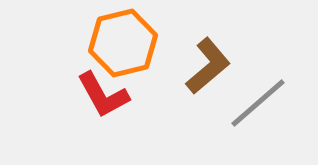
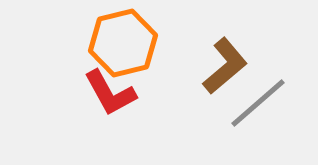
brown L-shape: moved 17 px right
red L-shape: moved 7 px right, 2 px up
